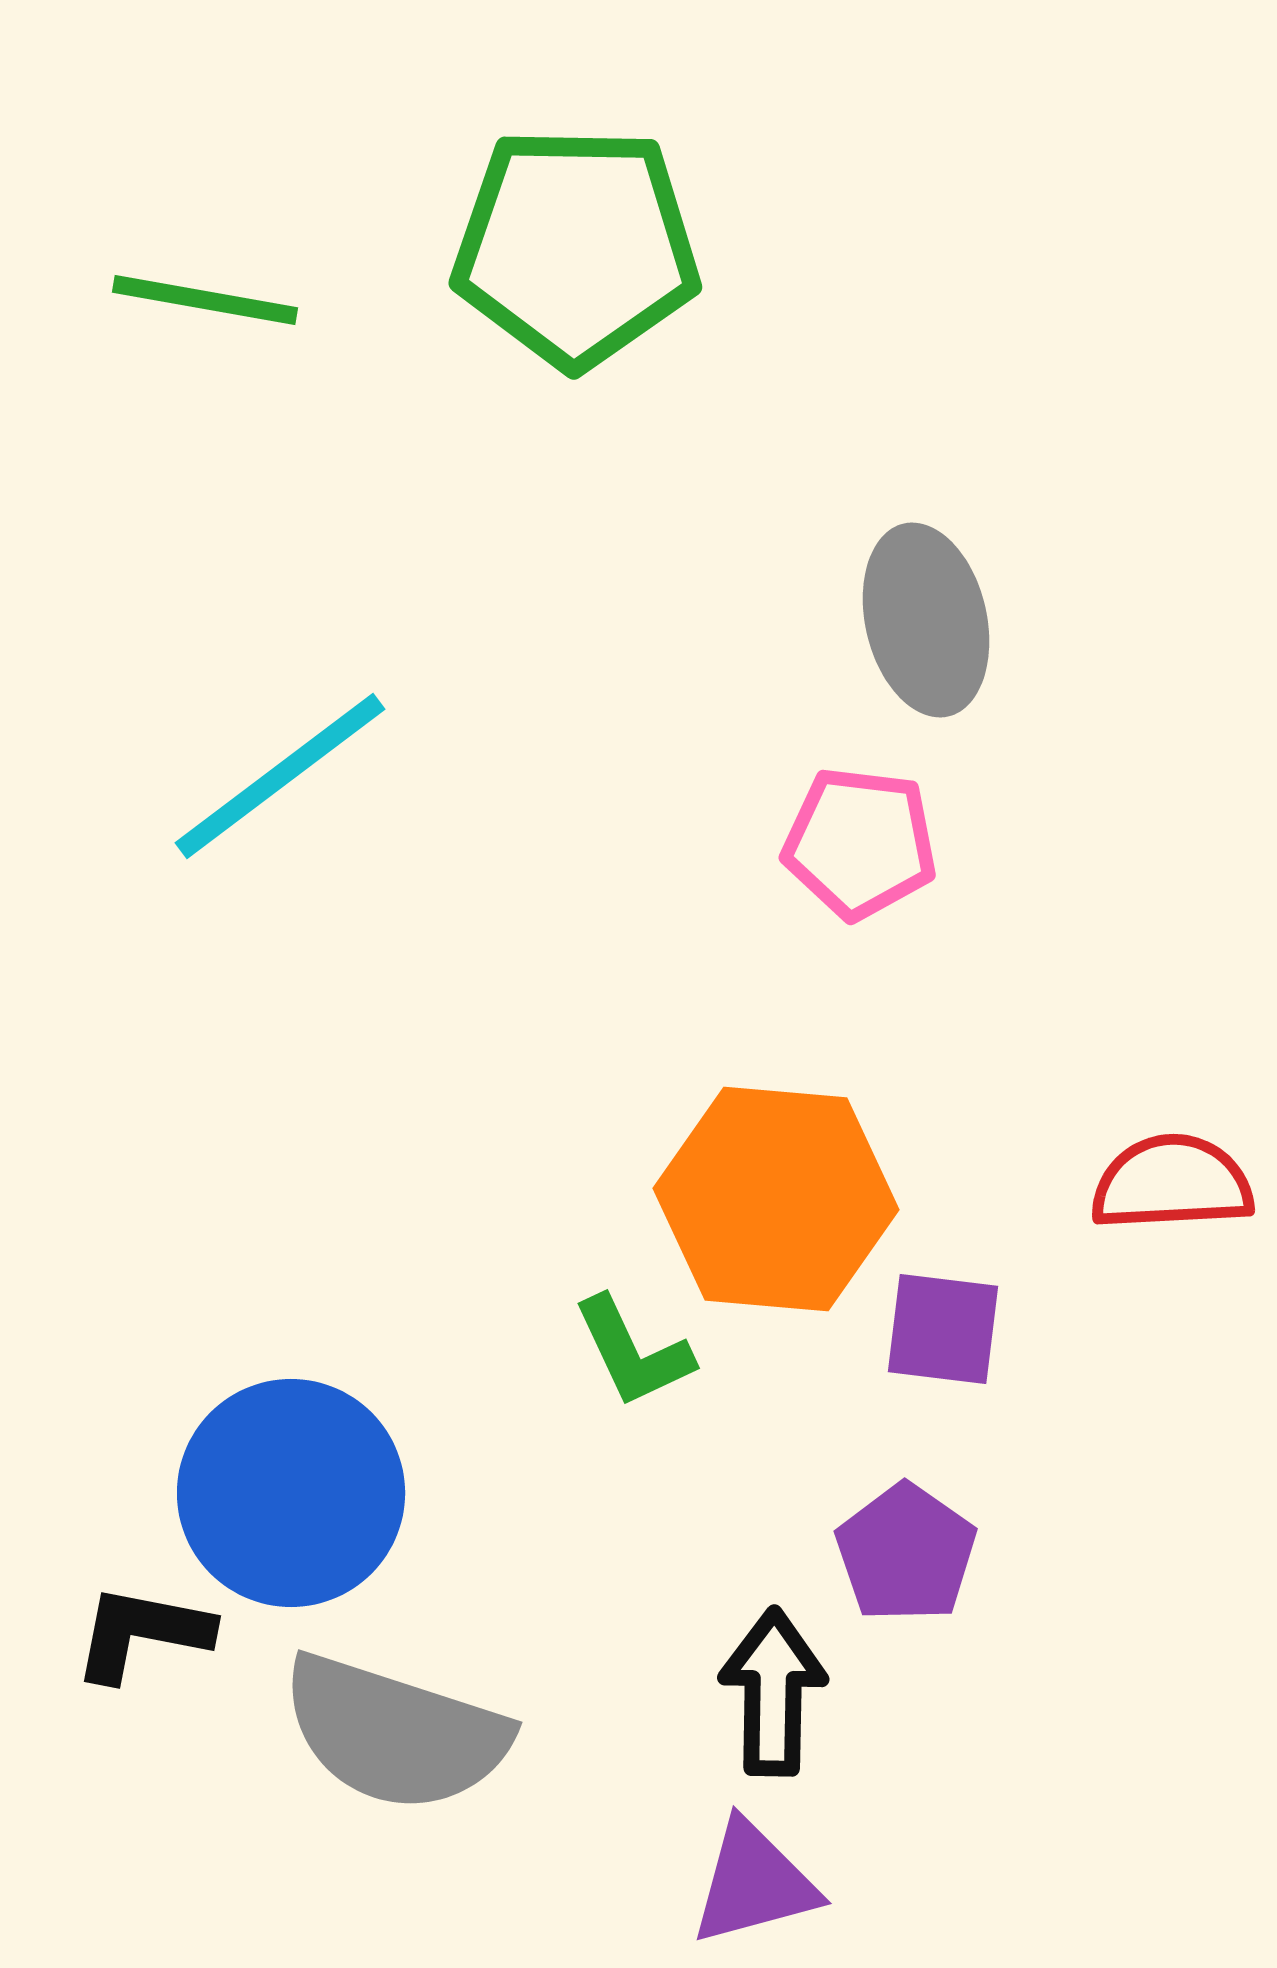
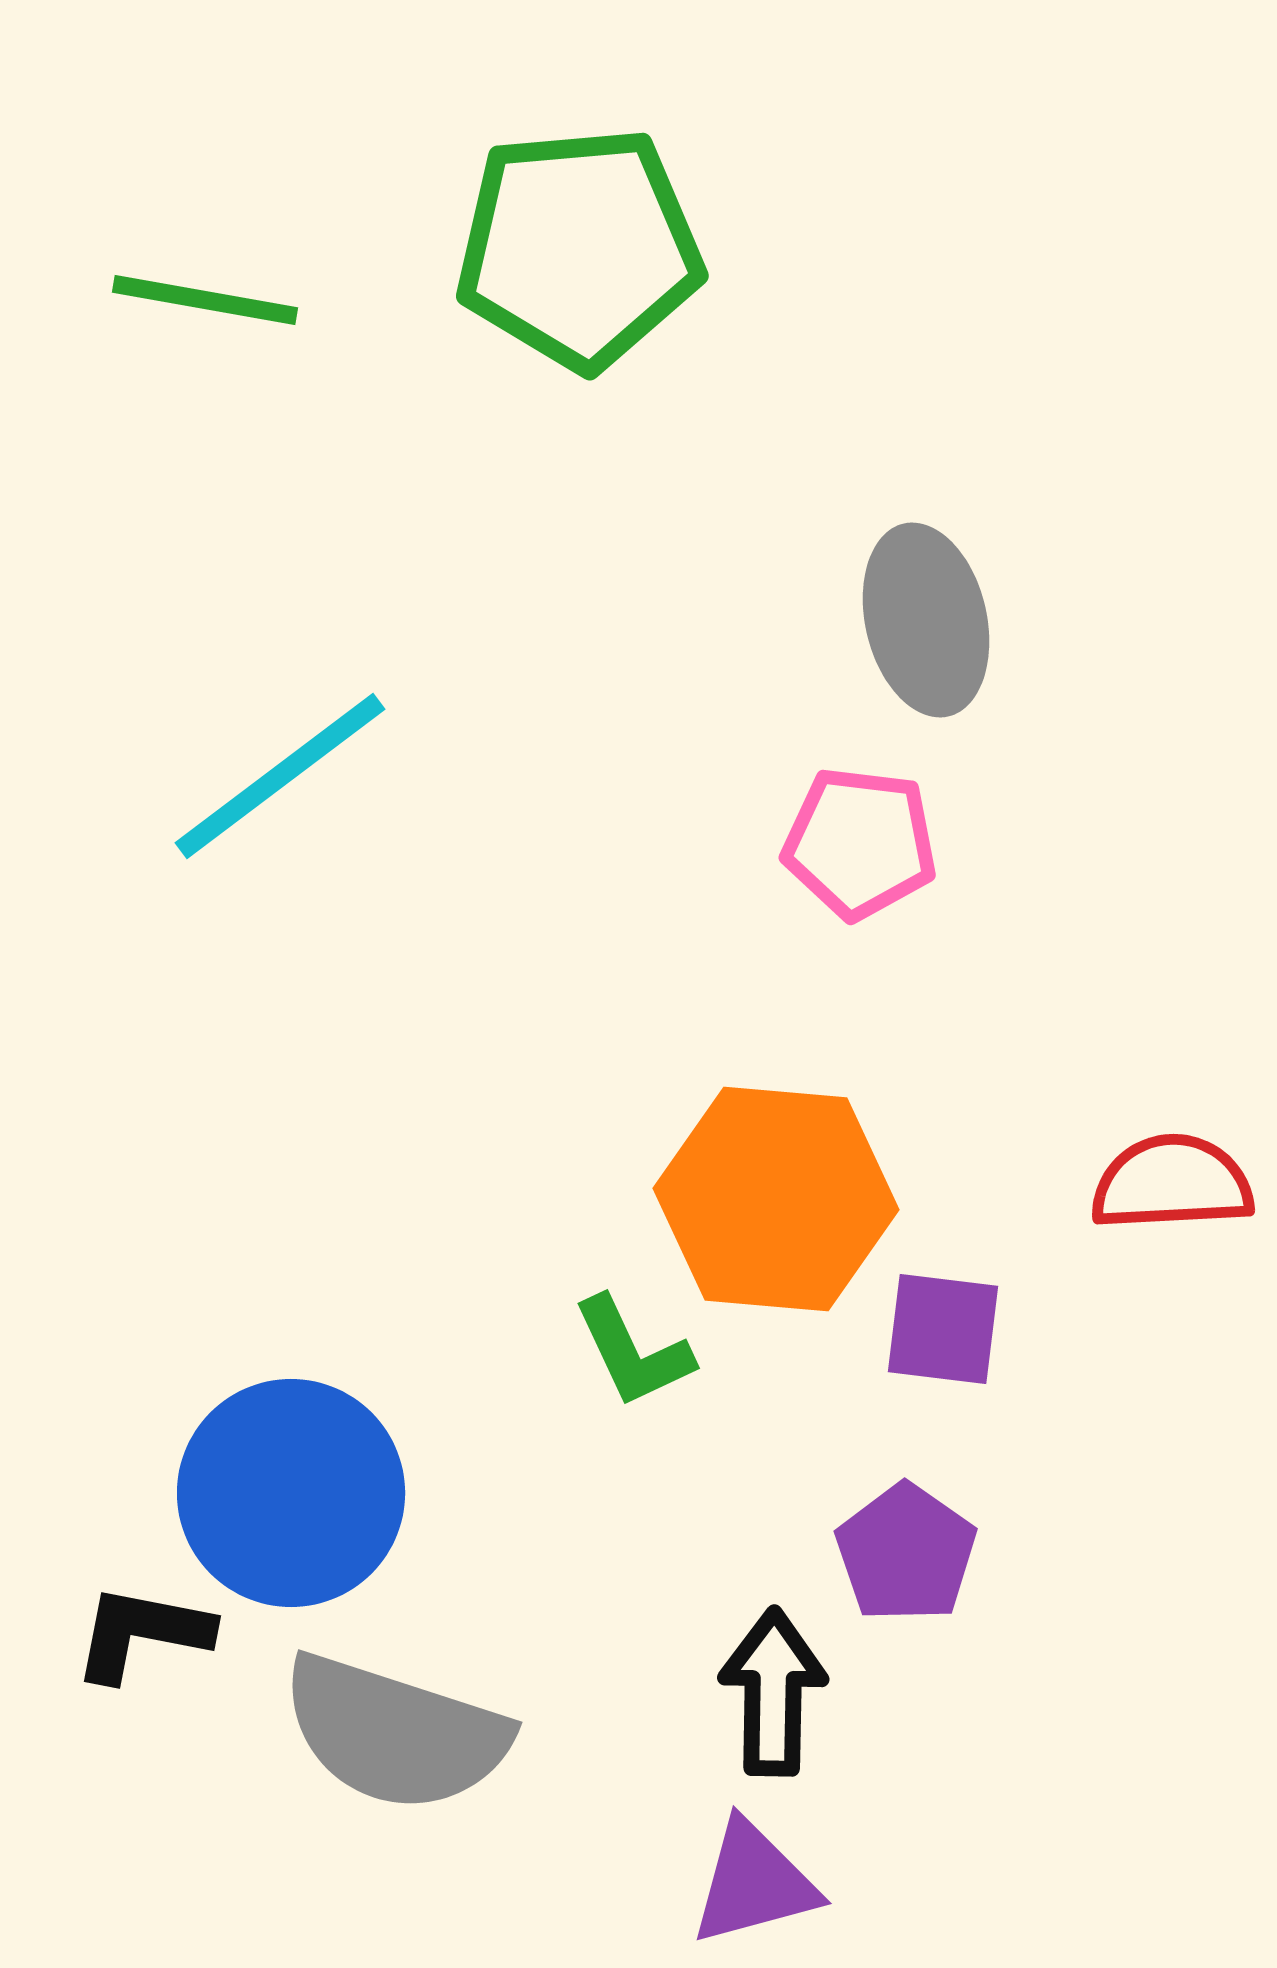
green pentagon: moved 3 px right, 1 px down; rotated 6 degrees counterclockwise
